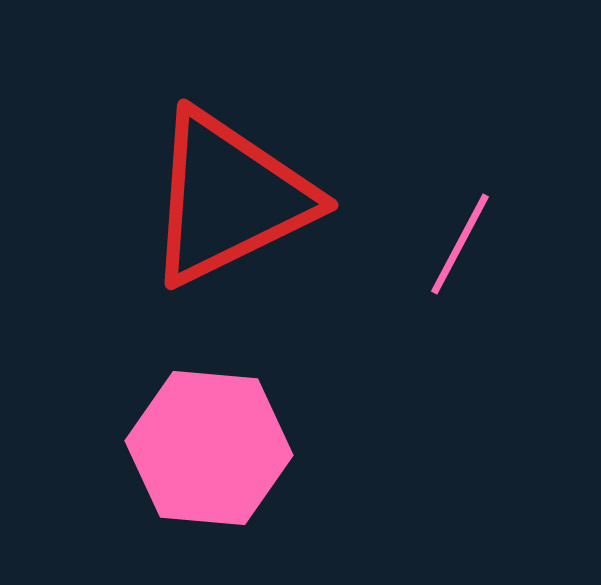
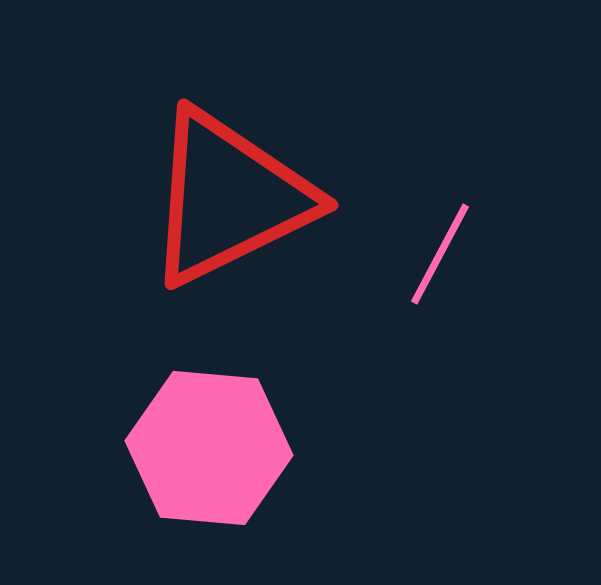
pink line: moved 20 px left, 10 px down
